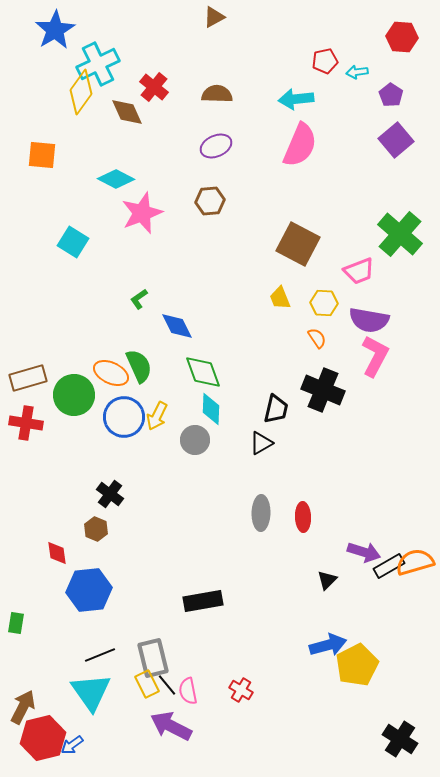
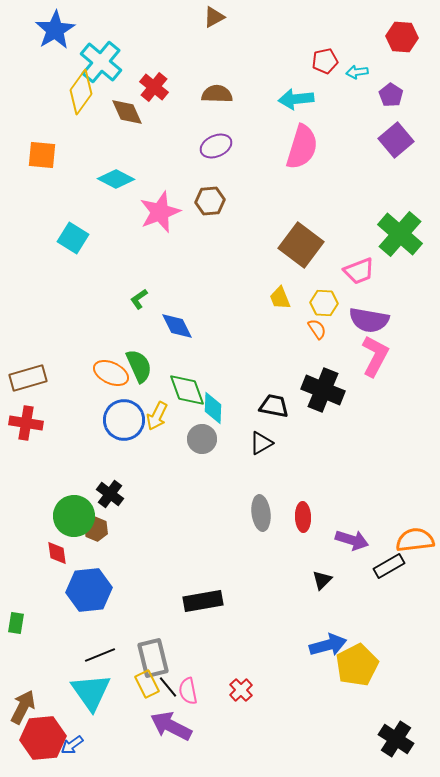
cyan cross at (98, 64): moved 3 px right, 2 px up; rotated 24 degrees counterclockwise
pink semicircle at (300, 145): moved 2 px right, 2 px down; rotated 6 degrees counterclockwise
pink star at (142, 213): moved 18 px right, 1 px up
cyan square at (73, 242): moved 4 px up
brown square at (298, 244): moved 3 px right, 1 px down; rotated 9 degrees clockwise
orange semicircle at (317, 338): moved 9 px up
green diamond at (203, 372): moved 16 px left, 18 px down
green circle at (74, 395): moved 121 px down
cyan diamond at (211, 409): moved 2 px right, 1 px up
black trapezoid at (276, 409): moved 2 px left, 3 px up; rotated 92 degrees counterclockwise
blue circle at (124, 417): moved 3 px down
gray circle at (195, 440): moved 7 px right, 1 px up
gray ellipse at (261, 513): rotated 8 degrees counterclockwise
purple arrow at (364, 552): moved 12 px left, 12 px up
orange semicircle at (415, 562): moved 22 px up; rotated 9 degrees clockwise
black triangle at (327, 580): moved 5 px left
black line at (167, 685): moved 1 px right, 2 px down
red cross at (241, 690): rotated 15 degrees clockwise
red hexagon at (43, 738): rotated 9 degrees clockwise
black cross at (400, 739): moved 4 px left
